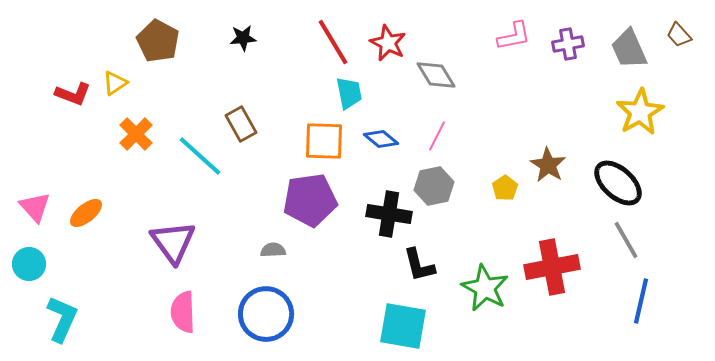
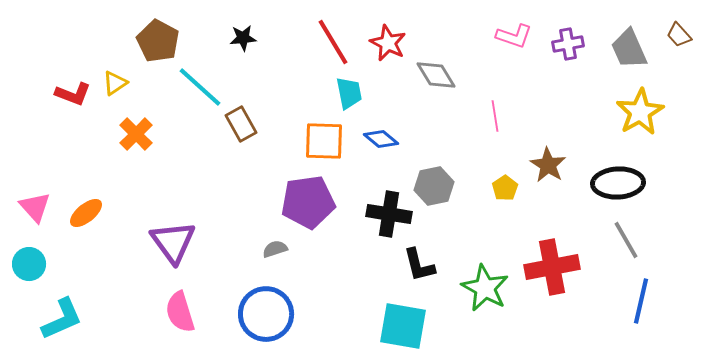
pink L-shape: rotated 30 degrees clockwise
pink line: moved 58 px right, 20 px up; rotated 36 degrees counterclockwise
cyan line: moved 69 px up
black ellipse: rotated 45 degrees counterclockwise
purple pentagon: moved 2 px left, 2 px down
gray semicircle: moved 2 px right, 1 px up; rotated 15 degrees counterclockwise
pink semicircle: moved 3 px left; rotated 15 degrees counterclockwise
cyan L-shape: rotated 42 degrees clockwise
